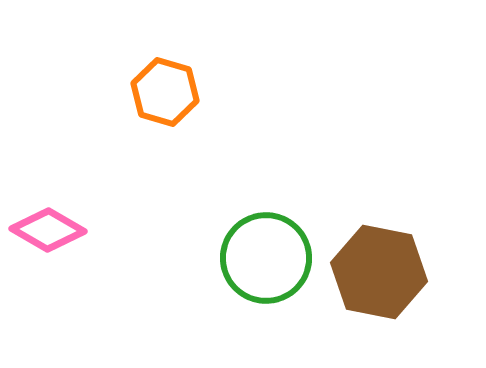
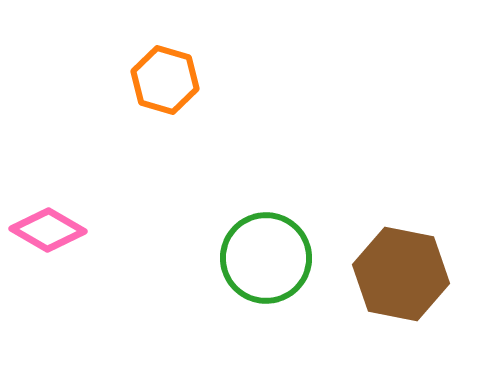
orange hexagon: moved 12 px up
brown hexagon: moved 22 px right, 2 px down
